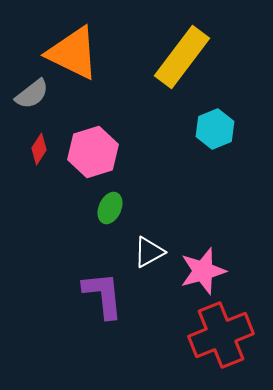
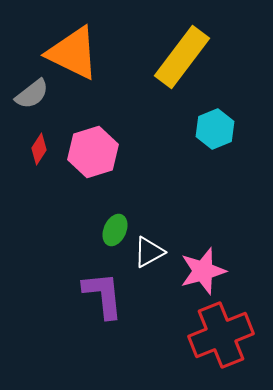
green ellipse: moved 5 px right, 22 px down
